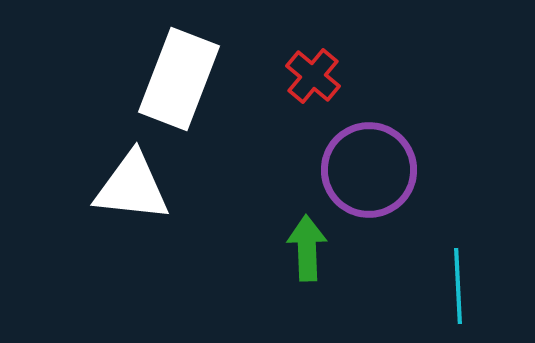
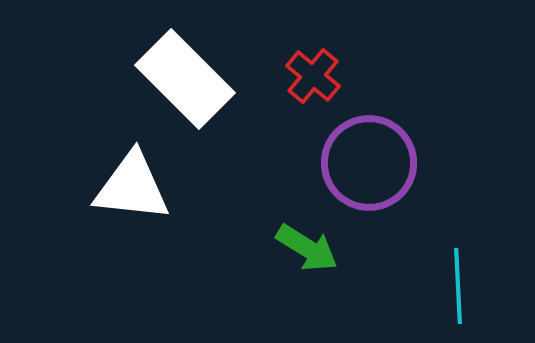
white rectangle: moved 6 px right; rotated 66 degrees counterclockwise
purple circle: moved 7 px up
green arrow: rotated 124 degrees clockwise
